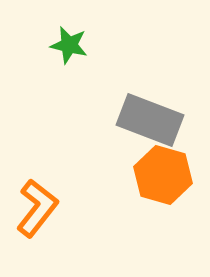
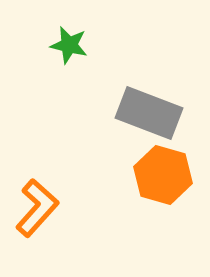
gray rectangle: moved 1 px left, 7 px up
orange L-shape: rotated 4 degrees clockwise
